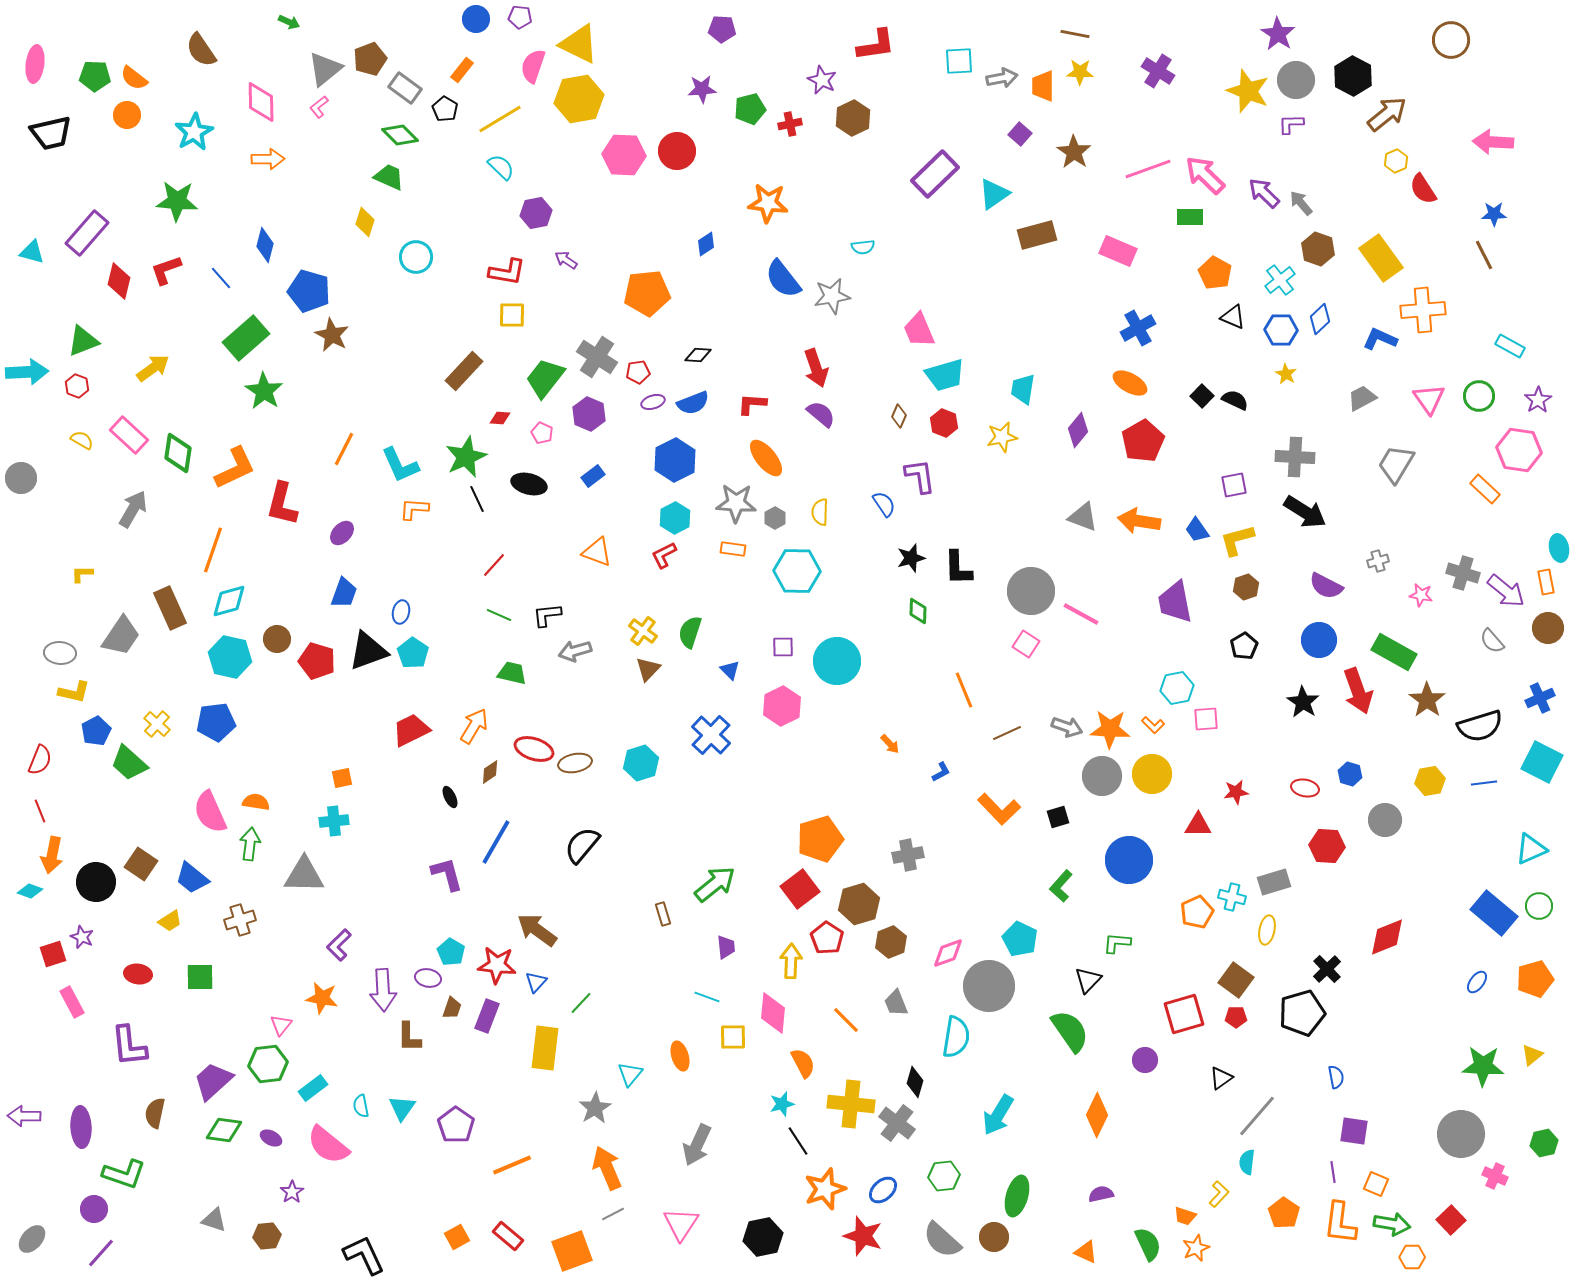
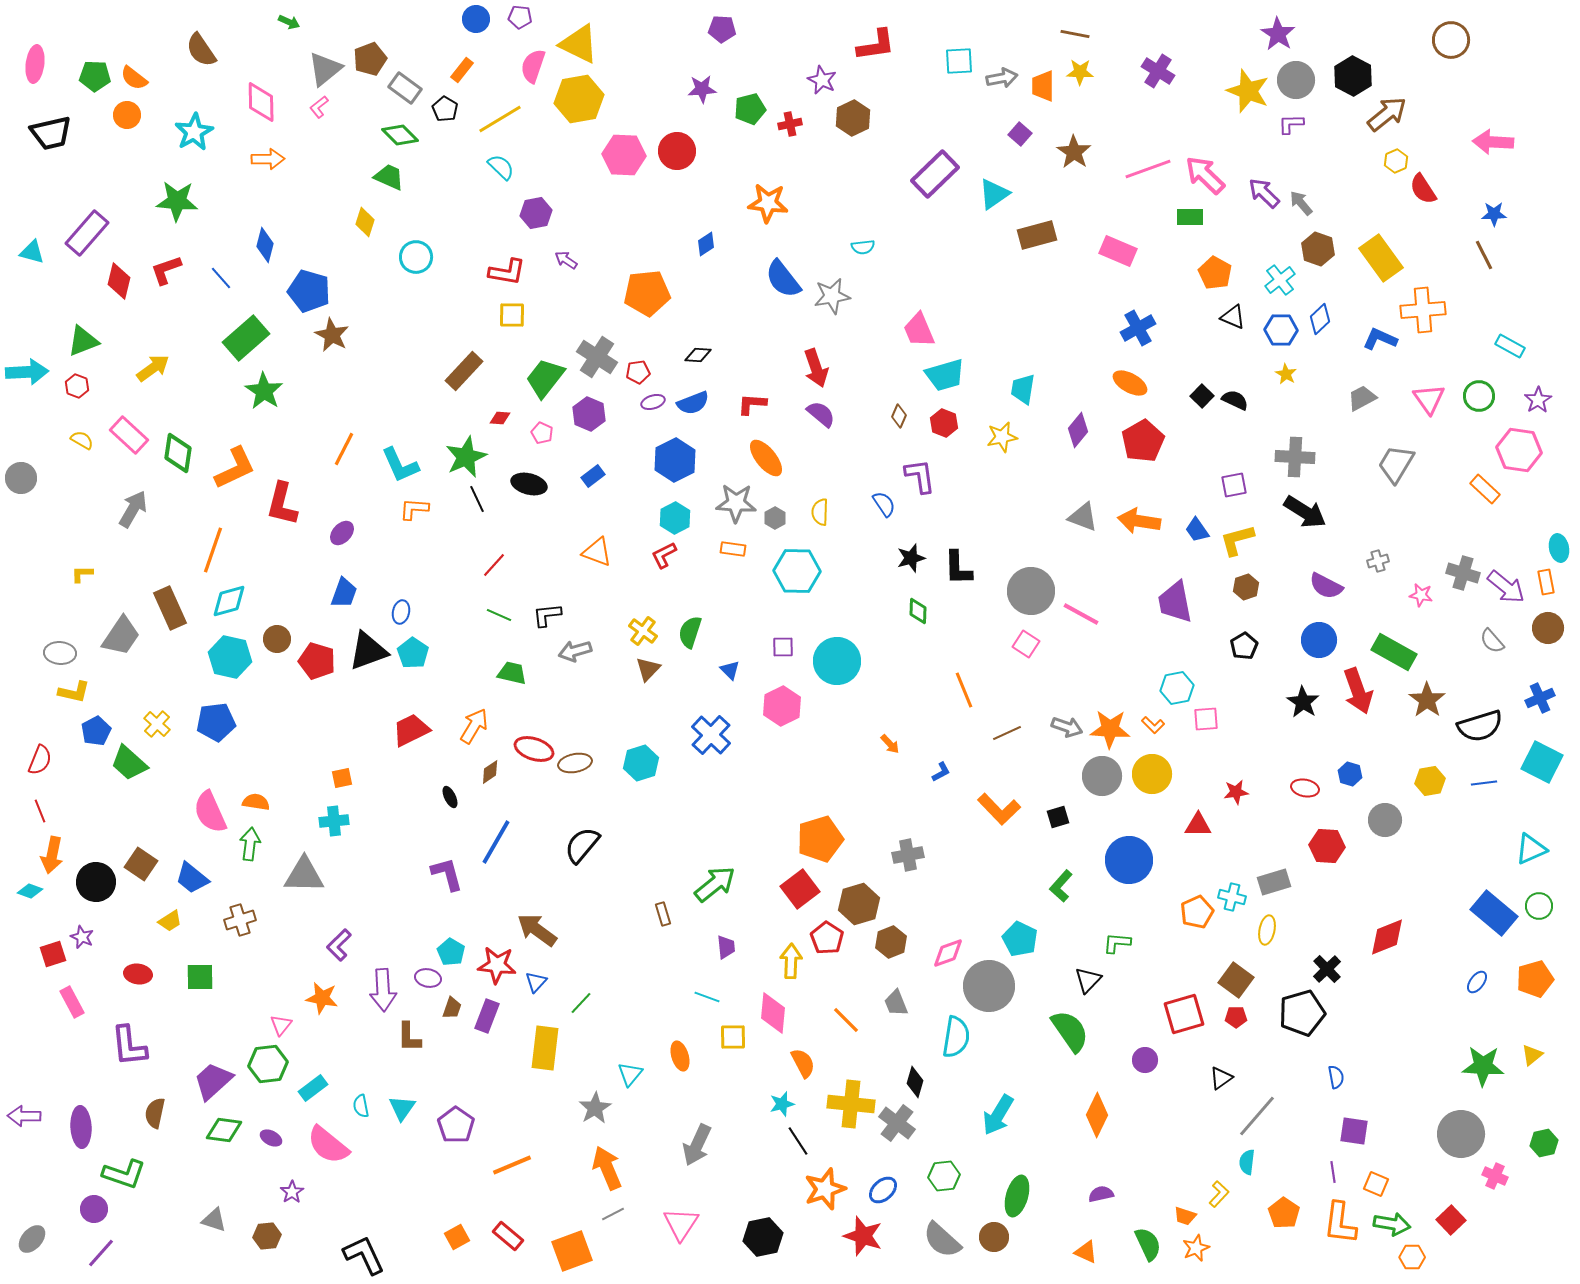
purple arrow at (1506, 591): moved 4 px up
